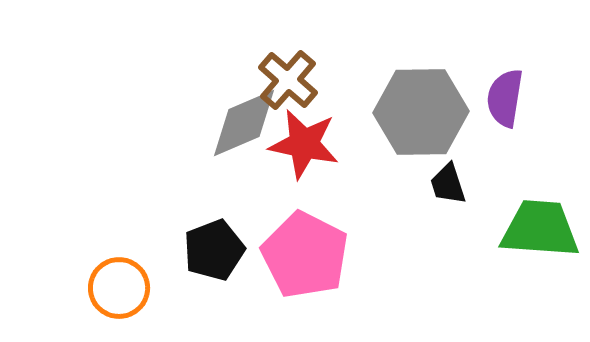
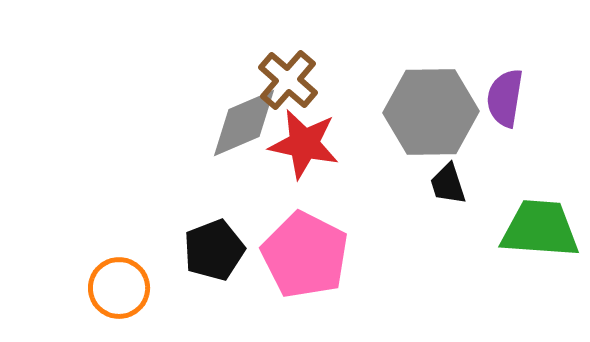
gray hexagon: moved 10 px right
